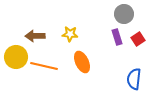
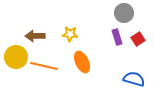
gray circle: moved 1 px up
blue semicircle: rotated 100 degrees clockwise
